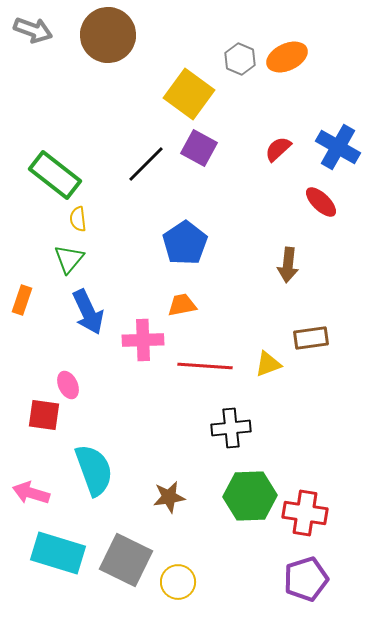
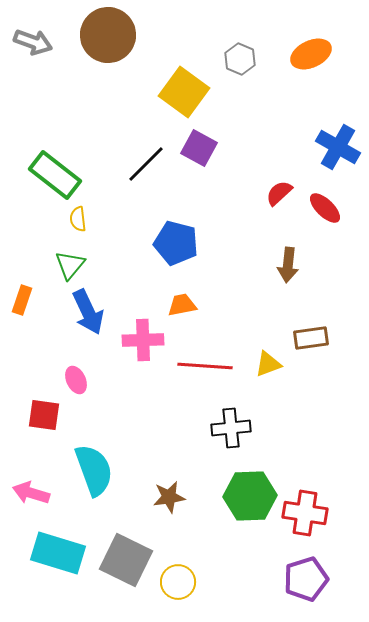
gray arrow: moved 12 px down
orange ellipse: moved 24 px right, 3 px up
yellow square: moved 5 px left, 2 px up
red semicircle: moved 1 px right, 44 px down
red ellipse: moved 4 px right, 6 px down
blue pentagon: moved 9 px left; rotated 24 degrees counterclockwise
green triangle: moved 1 px right, 6 px down
pink ellipse: moved 8 px right, 5 px up
